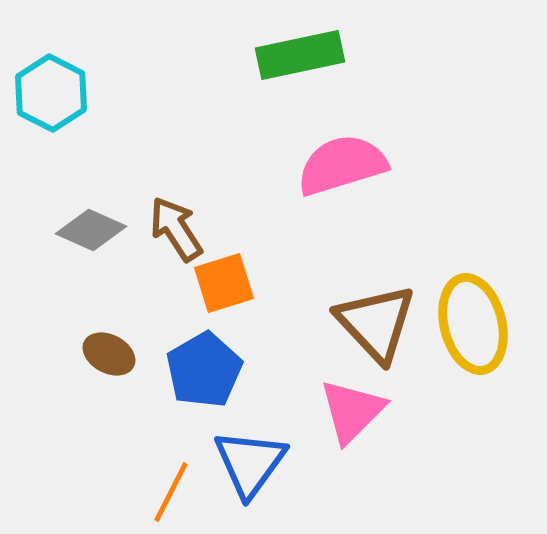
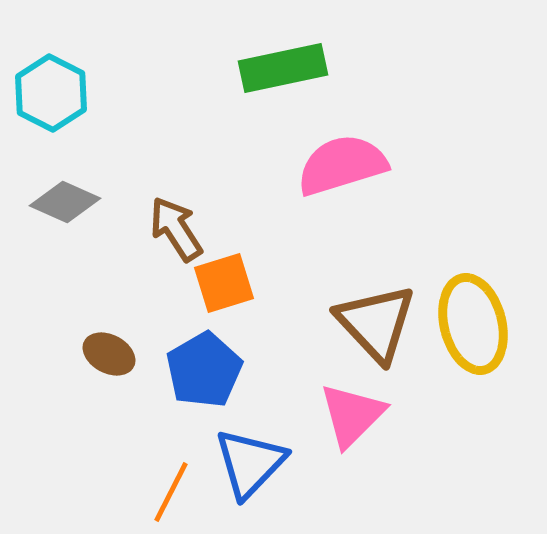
green rectangle: moved 17 px left, 13 px down
gray diamond: moved 26 px left, 28 px up
pink triangle: moved 4 px down
blue triangle: rotated 8 degrees clockwise
